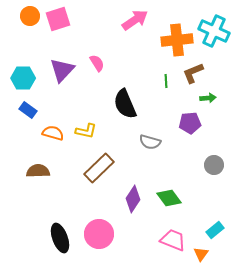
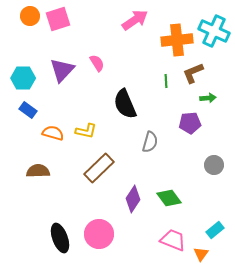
gray semicircle: rotated 90 degrees counterclockwise
